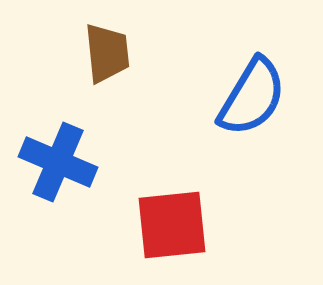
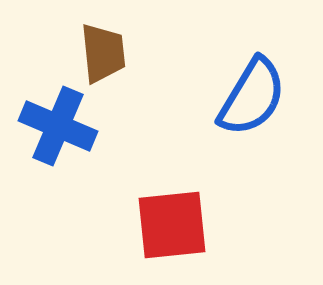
brown trapezoid: moved 4 px left
blue cross: moved 36 px up
